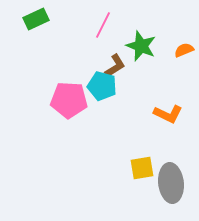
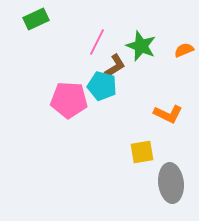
pink line: moved 6 px left, 17 px down
yellow square: moved 16 px up
